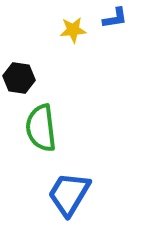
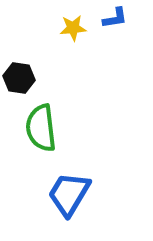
yellow star: moved 2 px up
